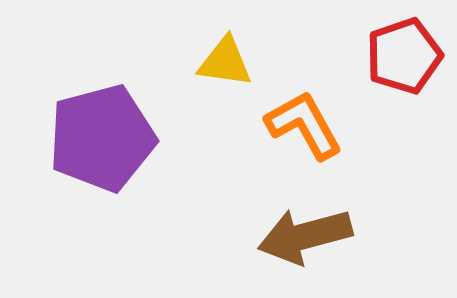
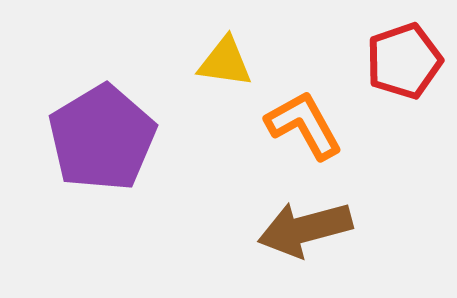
red pentagon: moved 5 px down
purple pentagon: rotated 16 degrees counterclockwise
brown arrow: moved 7 px up
